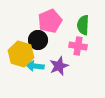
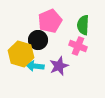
pink cross: rotated 12 degrees clockwise
